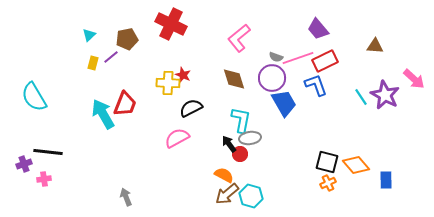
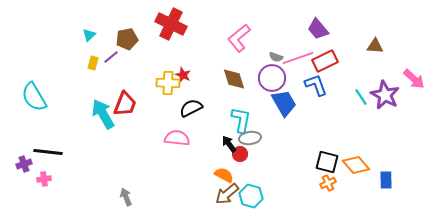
pink semicircle: rotated 35 degrees clockwise
